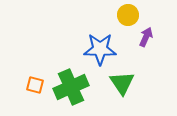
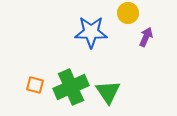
yellow circle: moved 2 px up
blue star: moved 9 px left, 17 px up
green triangle: moved 14 px left, 9 px down
